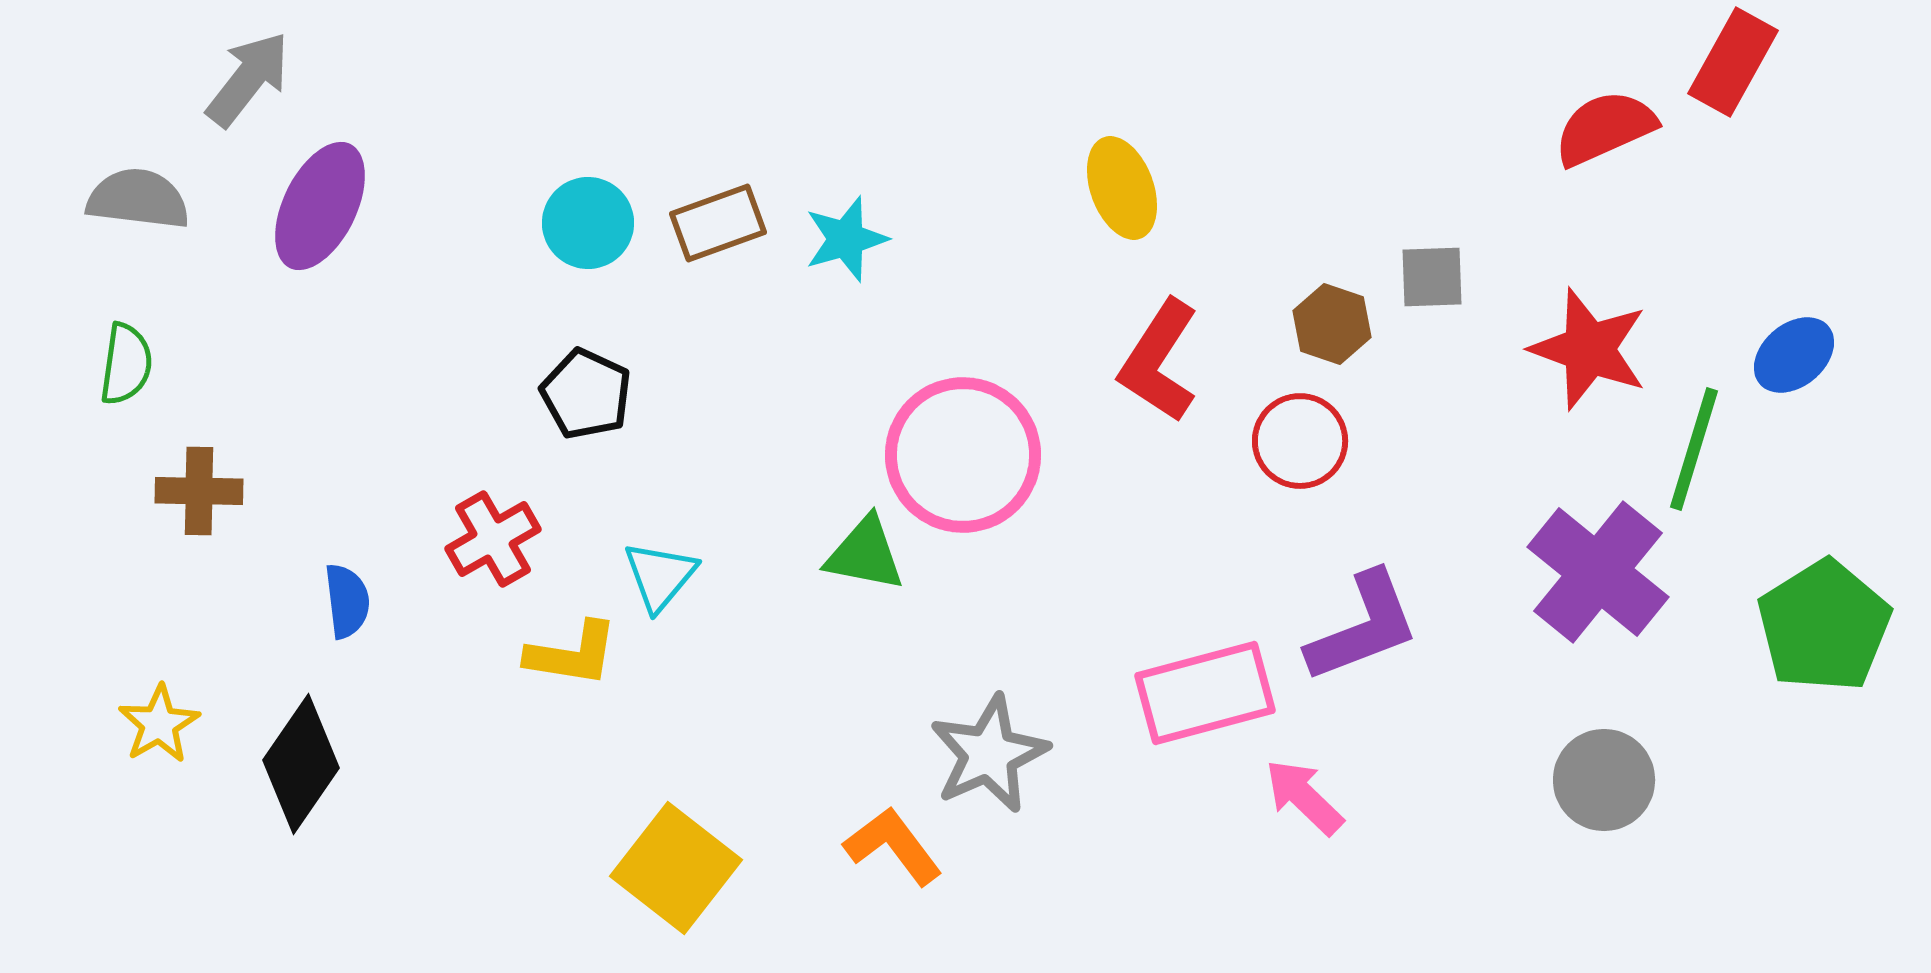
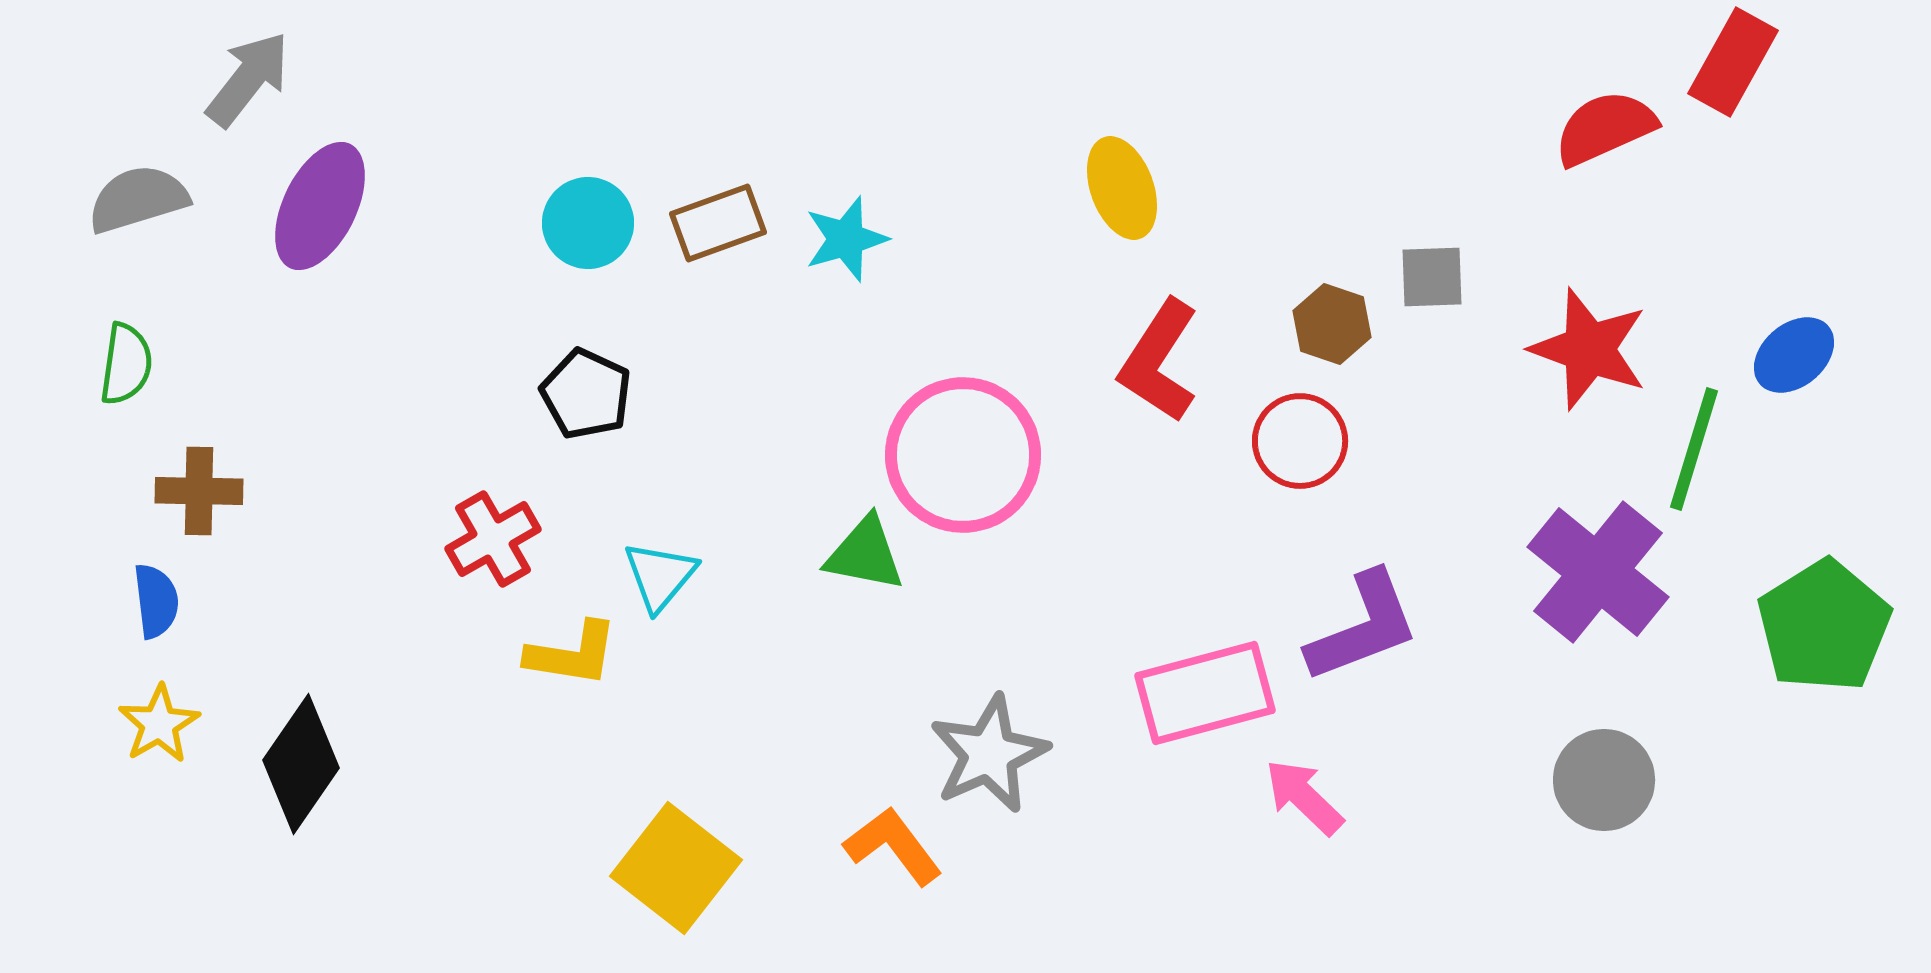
gray semicircle: rotated 24 degrees counterclockwise
blue semicircle: moved 191 px left
